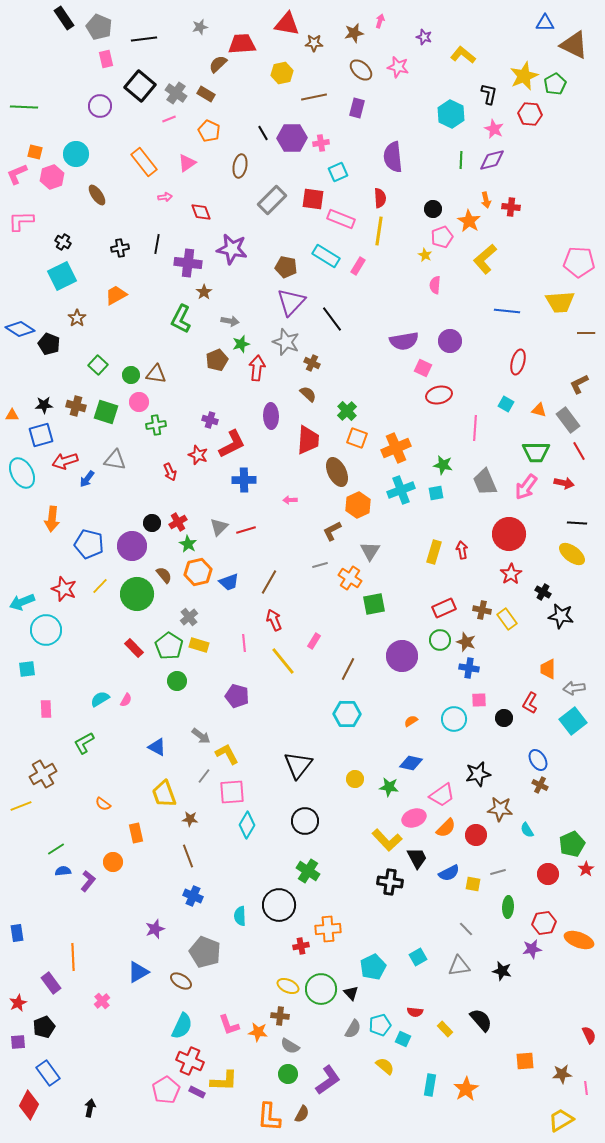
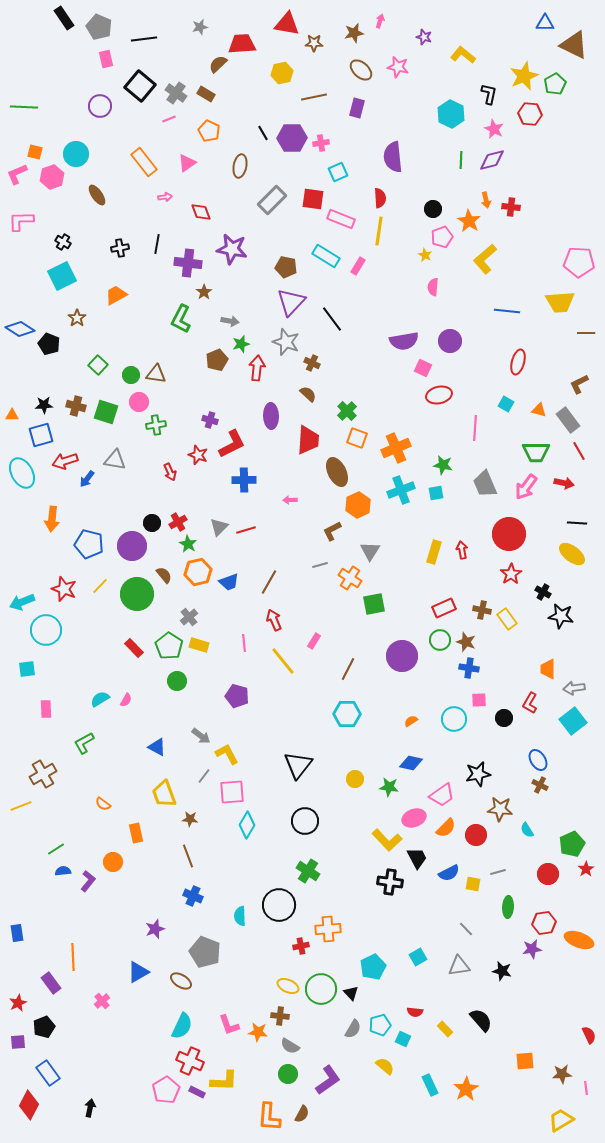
pink semicircle at (435, 285): moved 2 px left, 2 px down
gray trapezoid at (485, 482): moved 2 px down
cyan rectangle at (430, 1085): rotated 35 degrees counterclockwise
